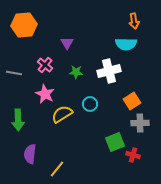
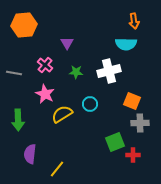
orange square: rotated 36 degrees counterclockwise
red cross: rotated 16 degrees counterclockwise
